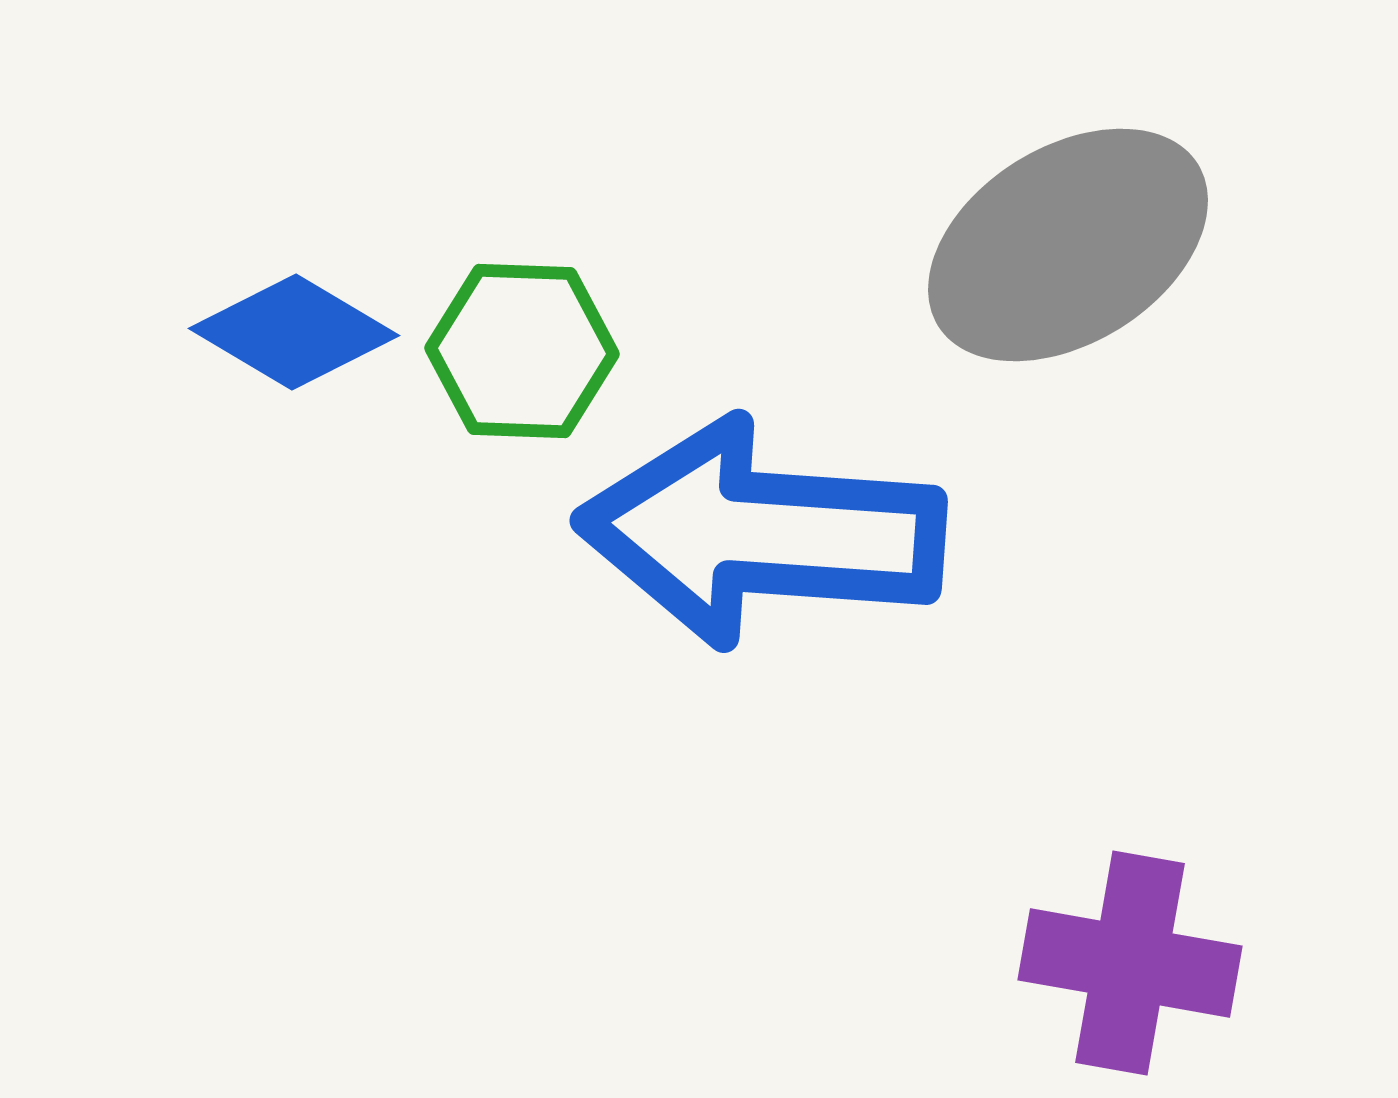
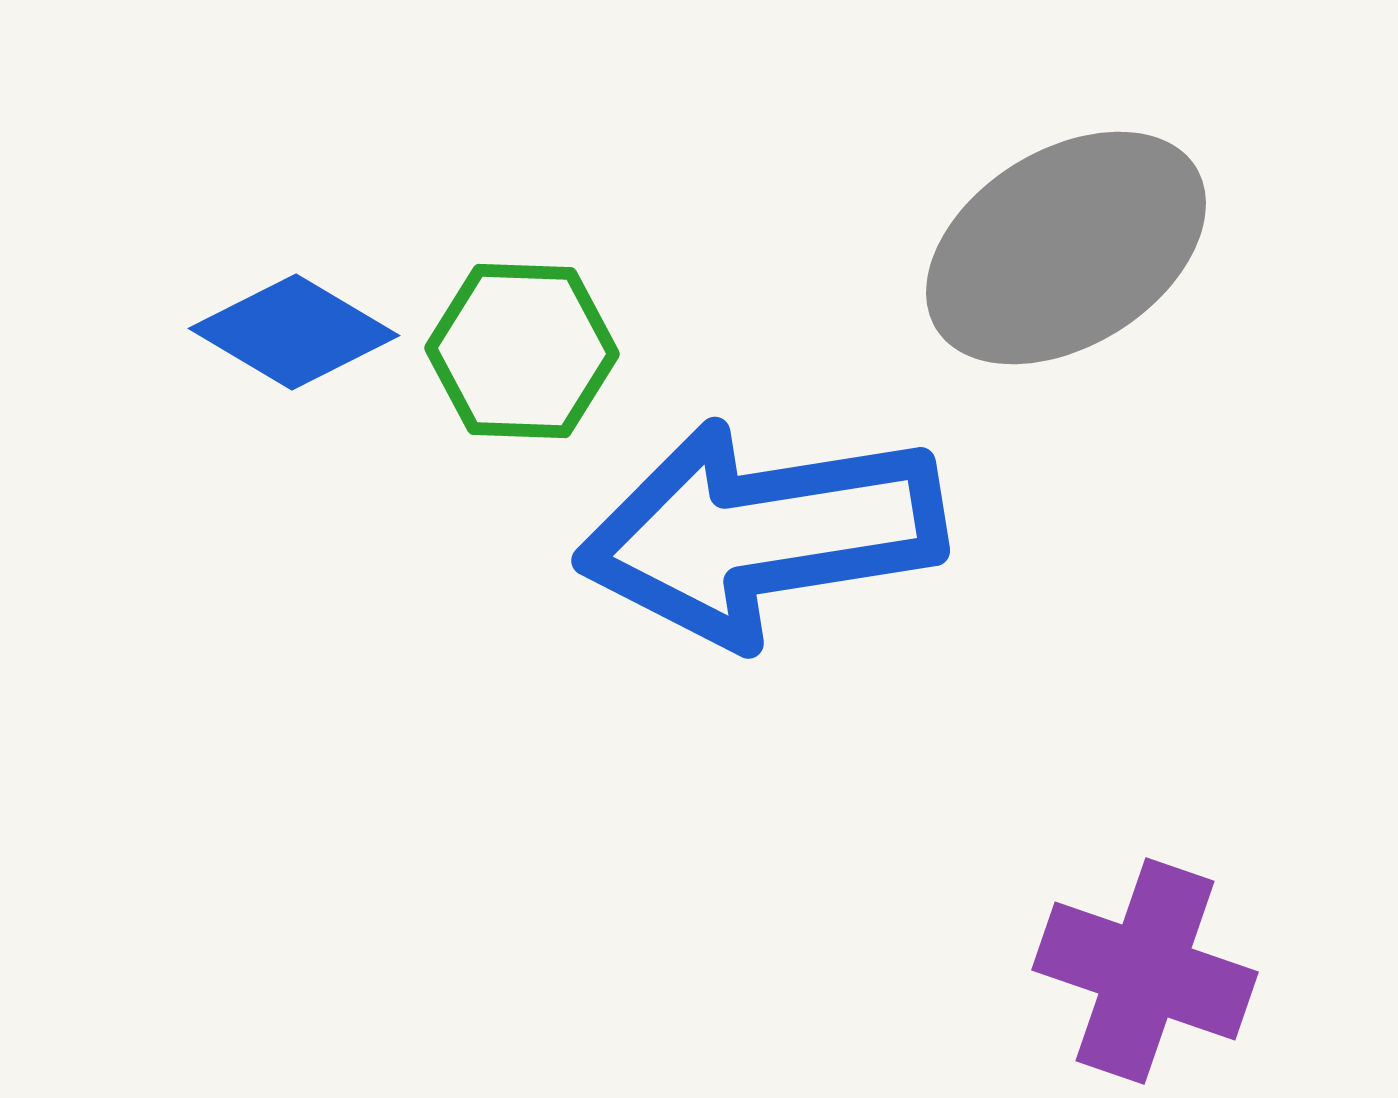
gray ellipse: moved 2 px left, 3 px down
blue arrow: rotated 13 degrees counterclockwise
purple cross: moved 15 px right, 8 px down; rotated 9 degrees clockwise
